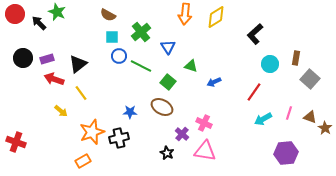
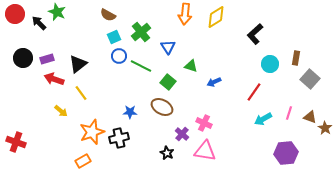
cyan square: moved 2 px right; rotated 24 degrees counterclockwise
